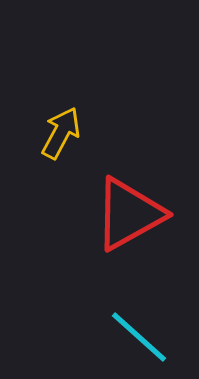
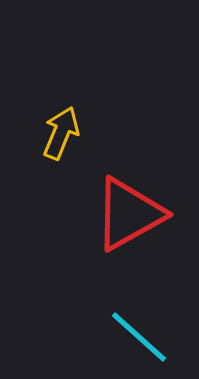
yellow arrow: rotated 6 degrees counterclockwise
